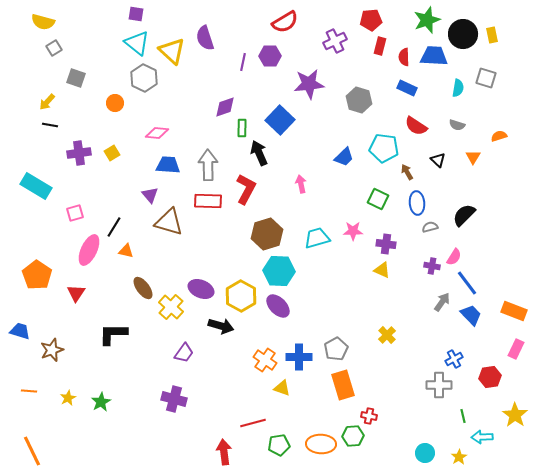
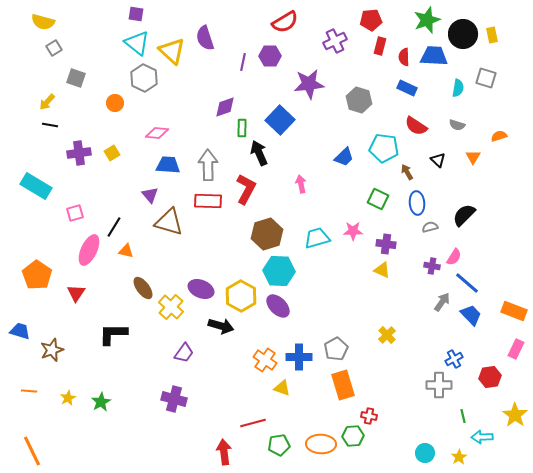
blue line at (467, 283): rotated 12 degrees counterclockwise
